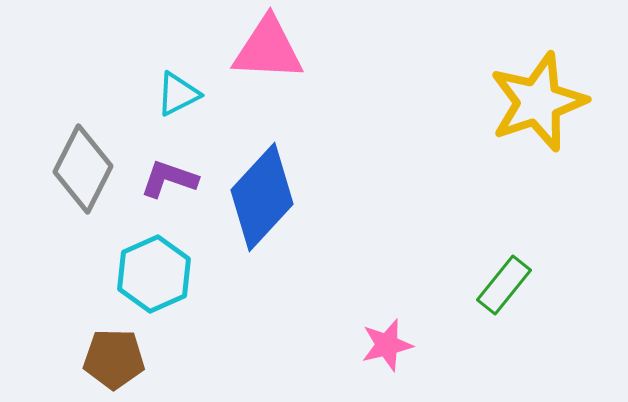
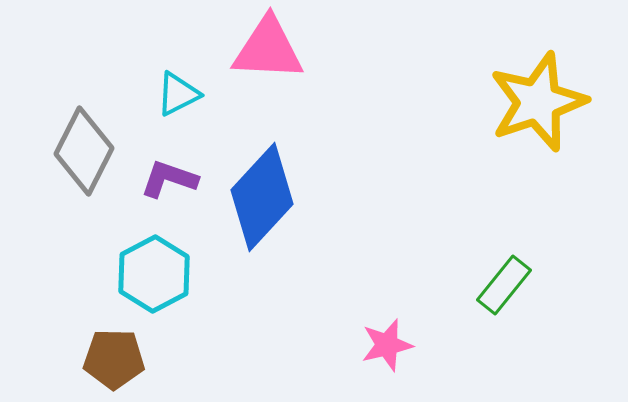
gray diamond: moved 1 px right, 18 px up
cyan hexagon: rotated 4 degrees counterclockwise
